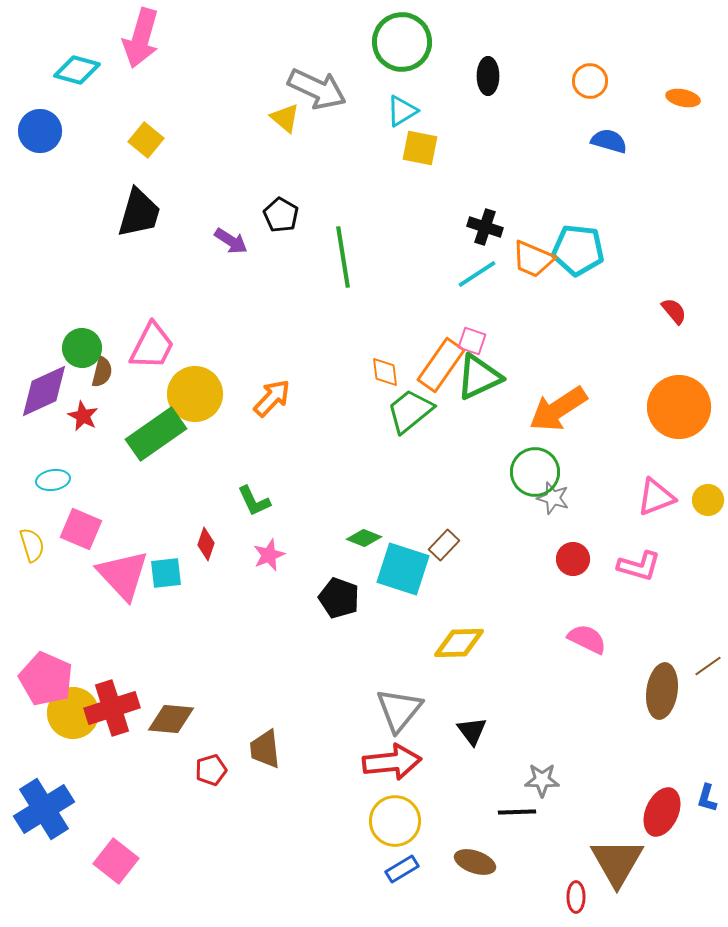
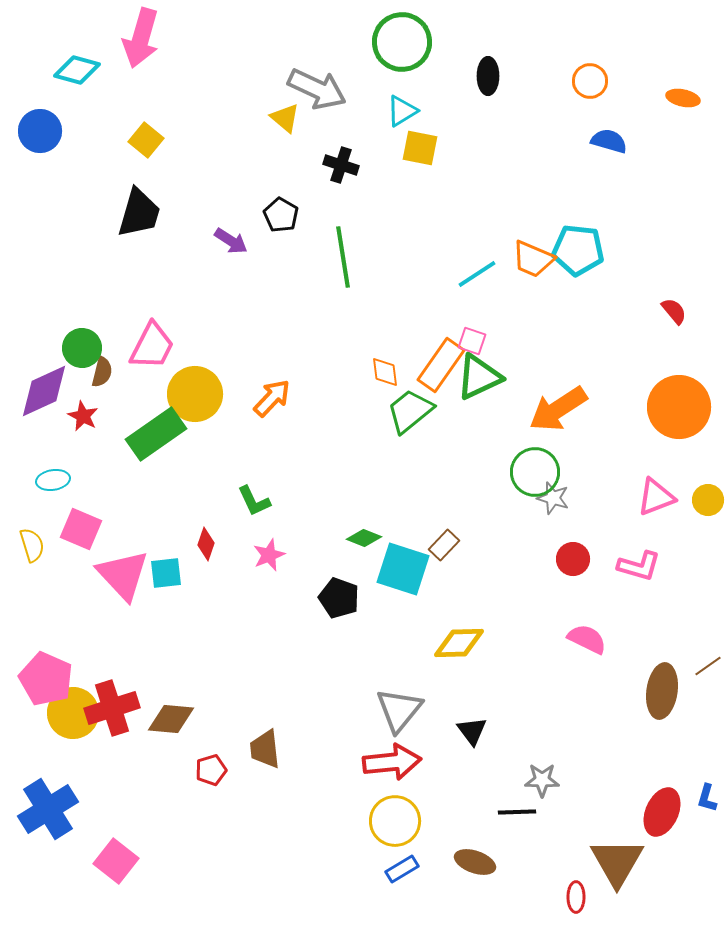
black cross at (485, 227): moved 144 px left, 62 px up
blue cross at (44, 809): moved 4 px right
